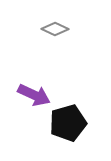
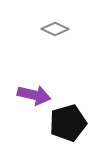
purple arrow: rotated 12 degrees counterclockwise
